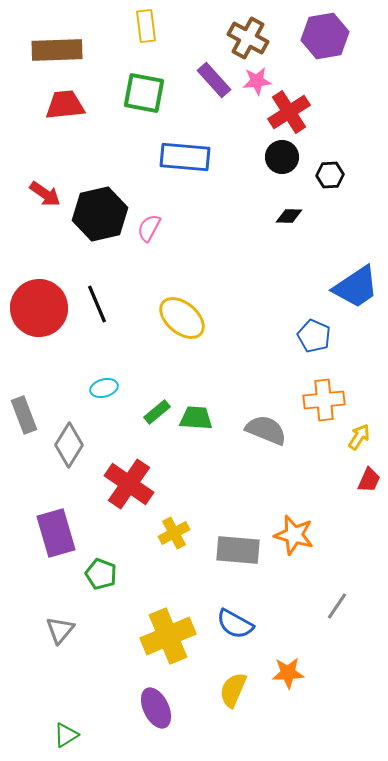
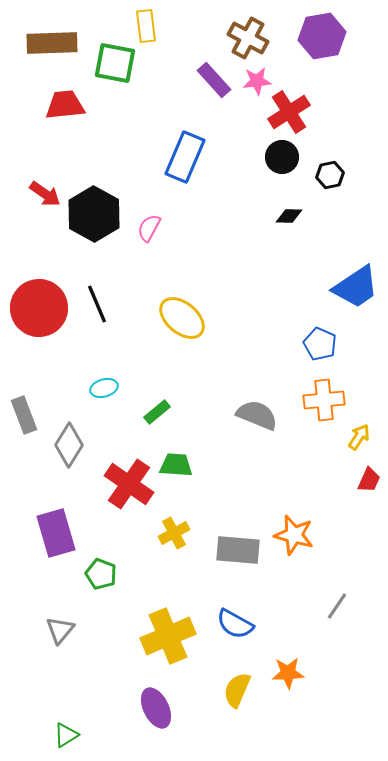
purple hexagon at (325, 36): moved 3 px left
brown rectangle at (57, 50): moved 5 px left, 7 px up
green square at (144, 93): moved 29 px left, 30 px up
blue rectangle at (185, 157): rotated 72 degrees counterclockwise
black hexagon at (330, 175): rotated 8 degrees counterclockwise
black hexagon at (100, 214): moved 6 px left; rotated 18 degrees counterclockwise
blue pentagon at (314, 336): moved 6 px right, 8 px down
green trapezoid at (196, 418): moved 20 px left, 47 px down
gray semicircle at (266, 430): moved 9 px left, 15 px up
yellow semicircle at (233, 690): moved 4 px right
